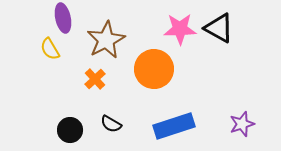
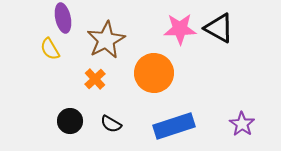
orange circle: moved 4 px down
purple star: rotated 20 degrees counterclockwise
black circle: moved 9 px up
